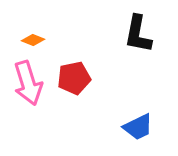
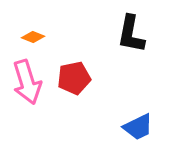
black L-shape: moved 7 px left
orange diamond: moved 3 px up
pink arrow: moved 1 px left, 1 px up
